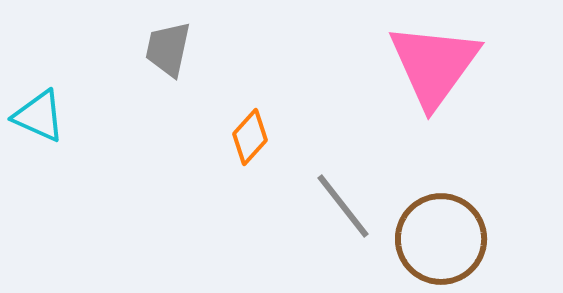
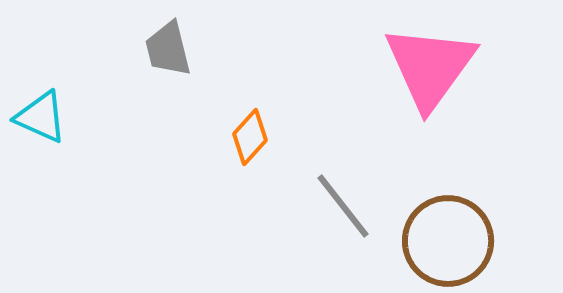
gray trapezoid: rotated 26 degrees counterclockwise
pink triangle: moved 4 px left, 2 px down
cyan triangle: moved 2 px right, 1 px down
brown circle: moved 7 px right, 2 px down
